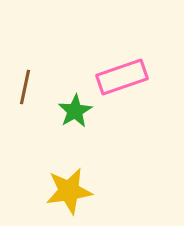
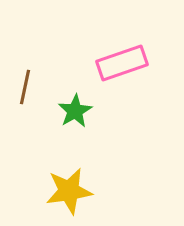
pink rectangle: moved 14 px up
